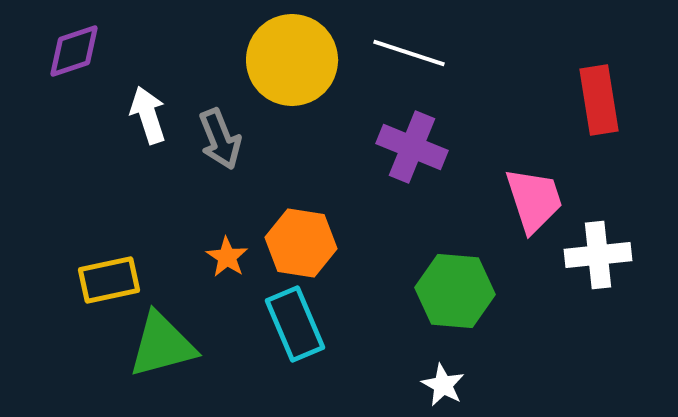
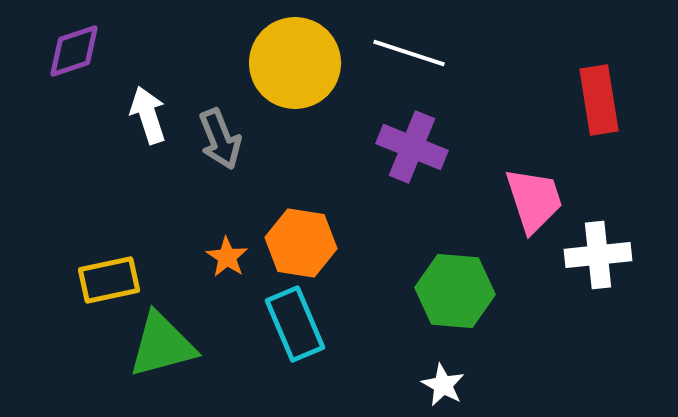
yellow circle: moved 3 px right, 3 px down
